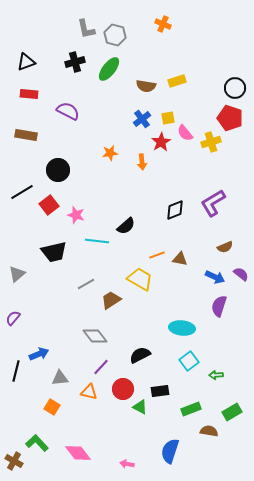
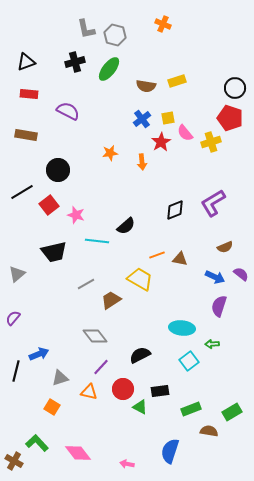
green arrow at (216, 375): moved 4 px left, 31 px up
gray triangle at (60, 378): rotated 12 degrees counterclockwise
